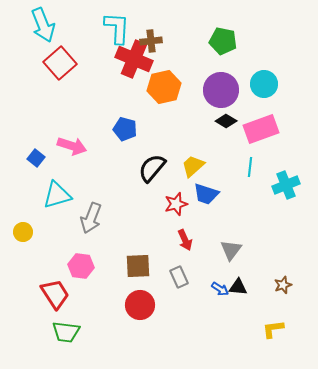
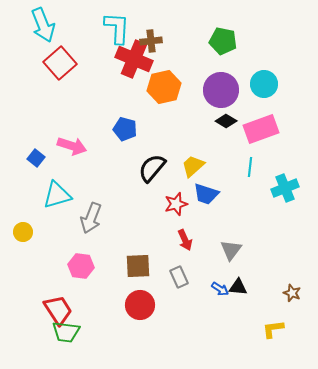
cyan cross: moved 1 px left, 3 px down
brown star: moved 9 px right, 8 px down; rotated 30 degrees counterclockwise
red trapezoid: moved 3 px right, 16 px down
